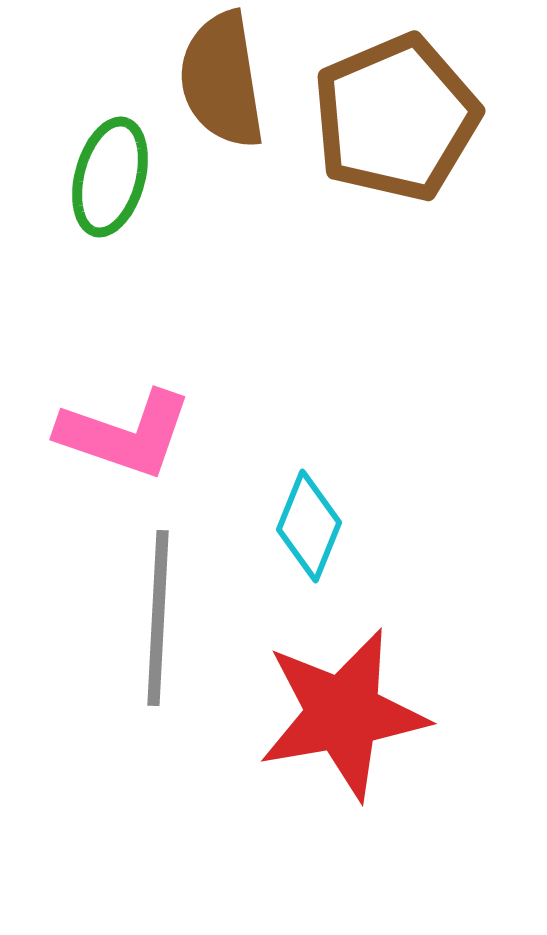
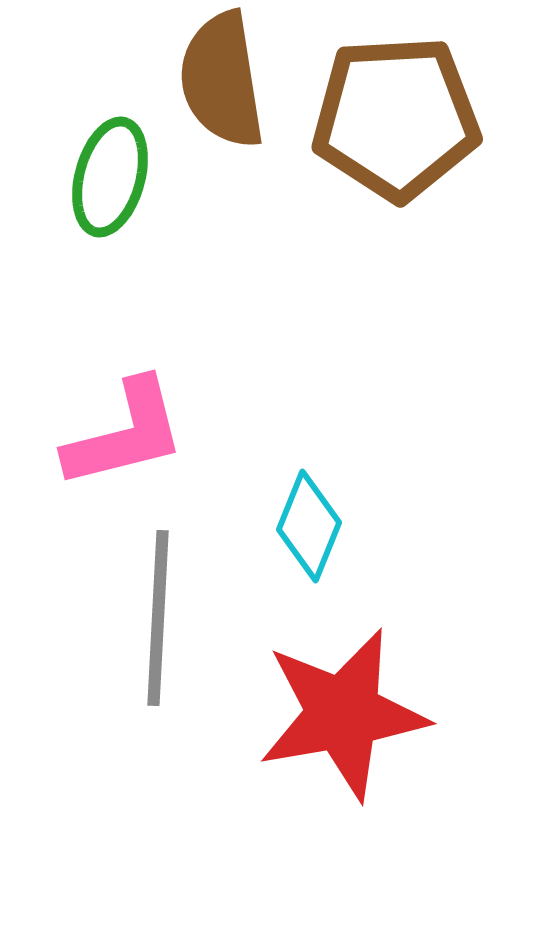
brown pentagon: rotated 20 degrees clockwise
pink L-shape: rotated 33 degrees counterclockwise
